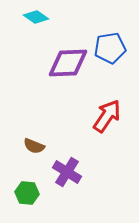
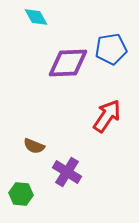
cyan diamond: rotated 25 degrees clockwise
blue pentagon: moved 1 px right, 1 px down
green hexagon: moved 6 px left, 1 px down
